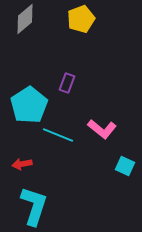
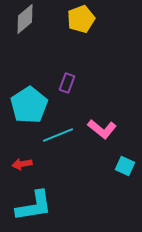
cyan line: rotated 44 degrees counterclockwise
cyan L-shape: rotated 63 degrees clockwise
